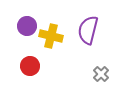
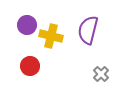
purple circle: moved 1 px up
